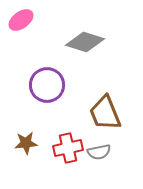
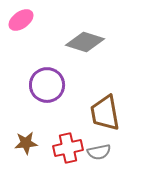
brown trapezoid: rotated 12 degrees clockwise
